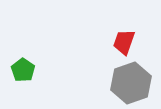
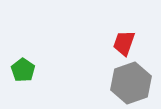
red trapezoid: moved 1 px down
